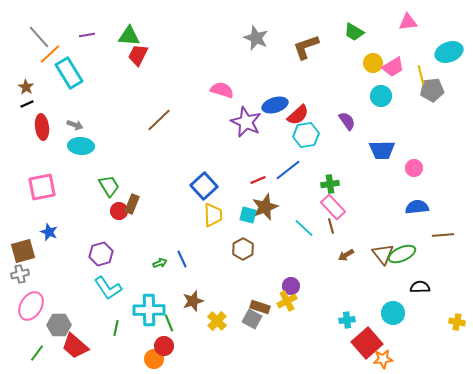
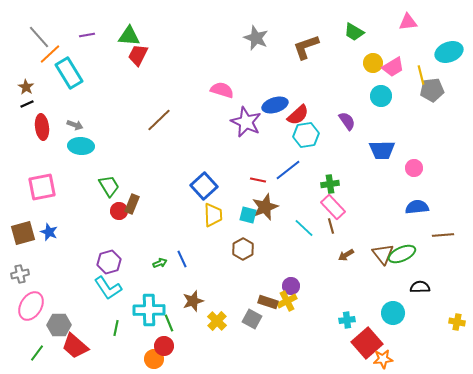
red line at (258, 180): rotated 35 degrees clockwise
brown square at (23, 251): moved 18 px up
purple hexagon at (101, 254): moved 8 px right, 8 px down
brown rectangle at (260, 307): moved 8 px right, 5 px up
